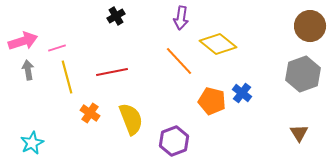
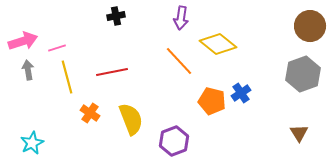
black cross: rotated 18 degrees clockwise
blue cross: moved 1 px left; rotated 18 degrees clockwise
